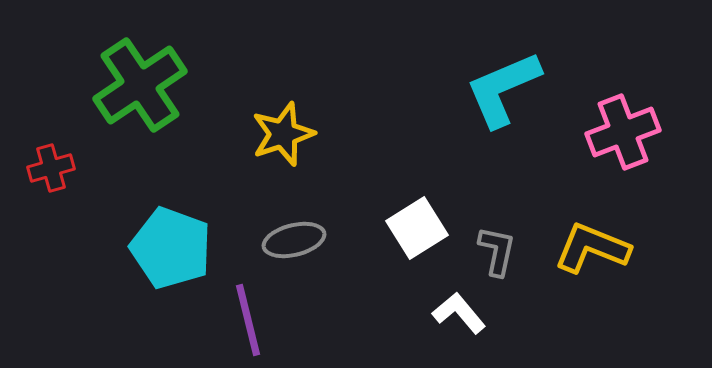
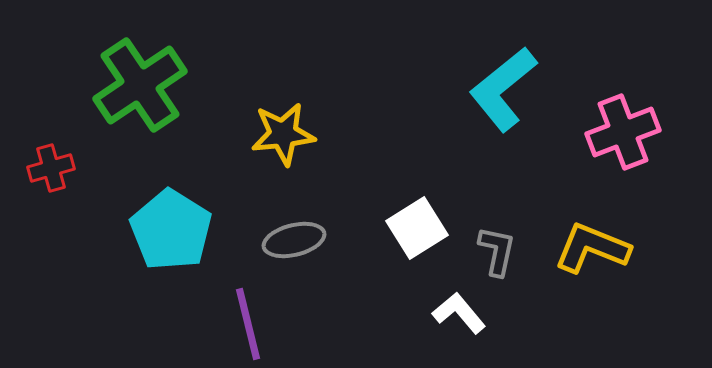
cyan L-shape: rotated 16 degrees counterclockwise
yellow star: rotated 12 degrees clockwise
cyan pentagon: moved 18 px up; rotated 12 degrees clockwise
purple line: moved 4 px down
